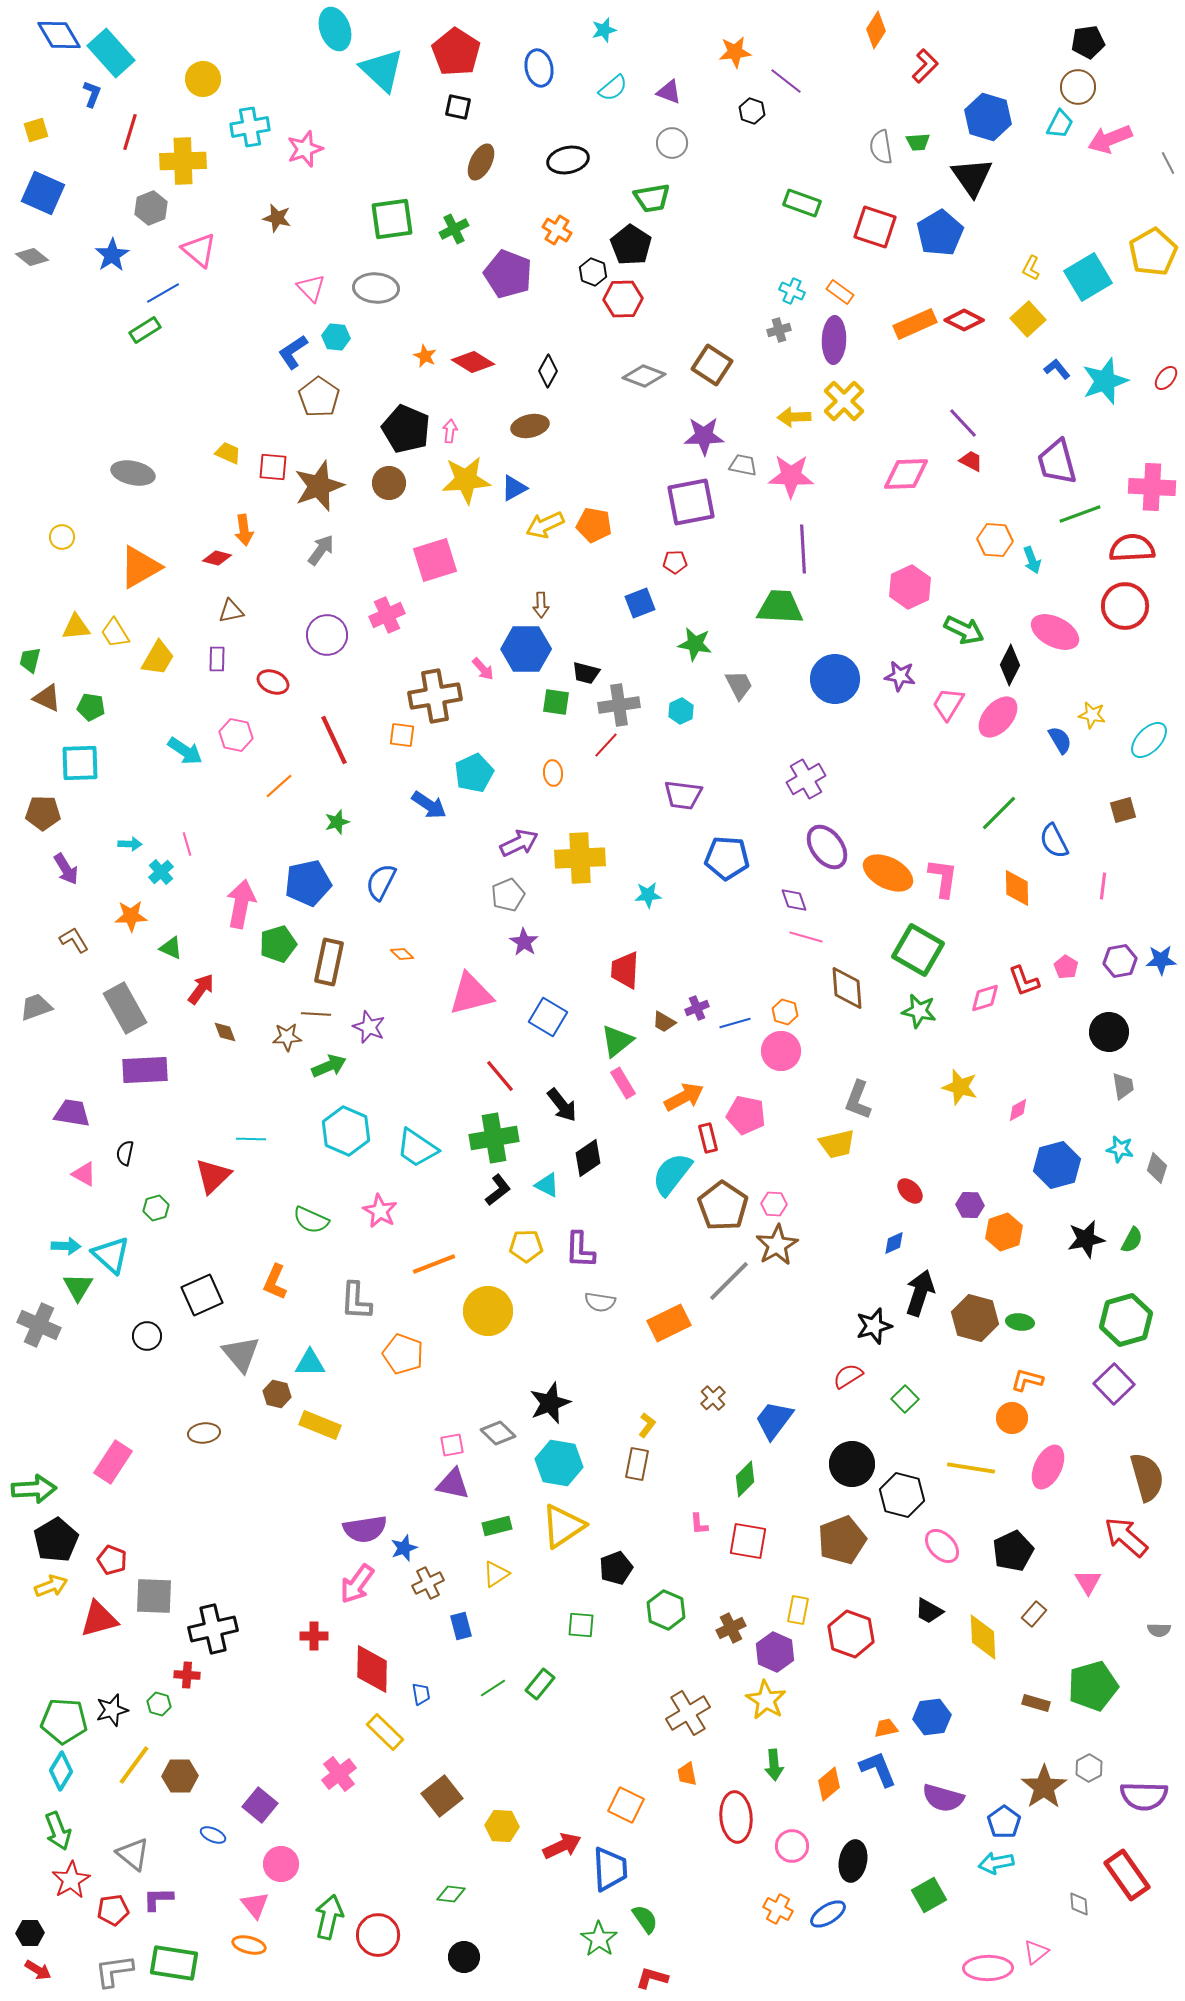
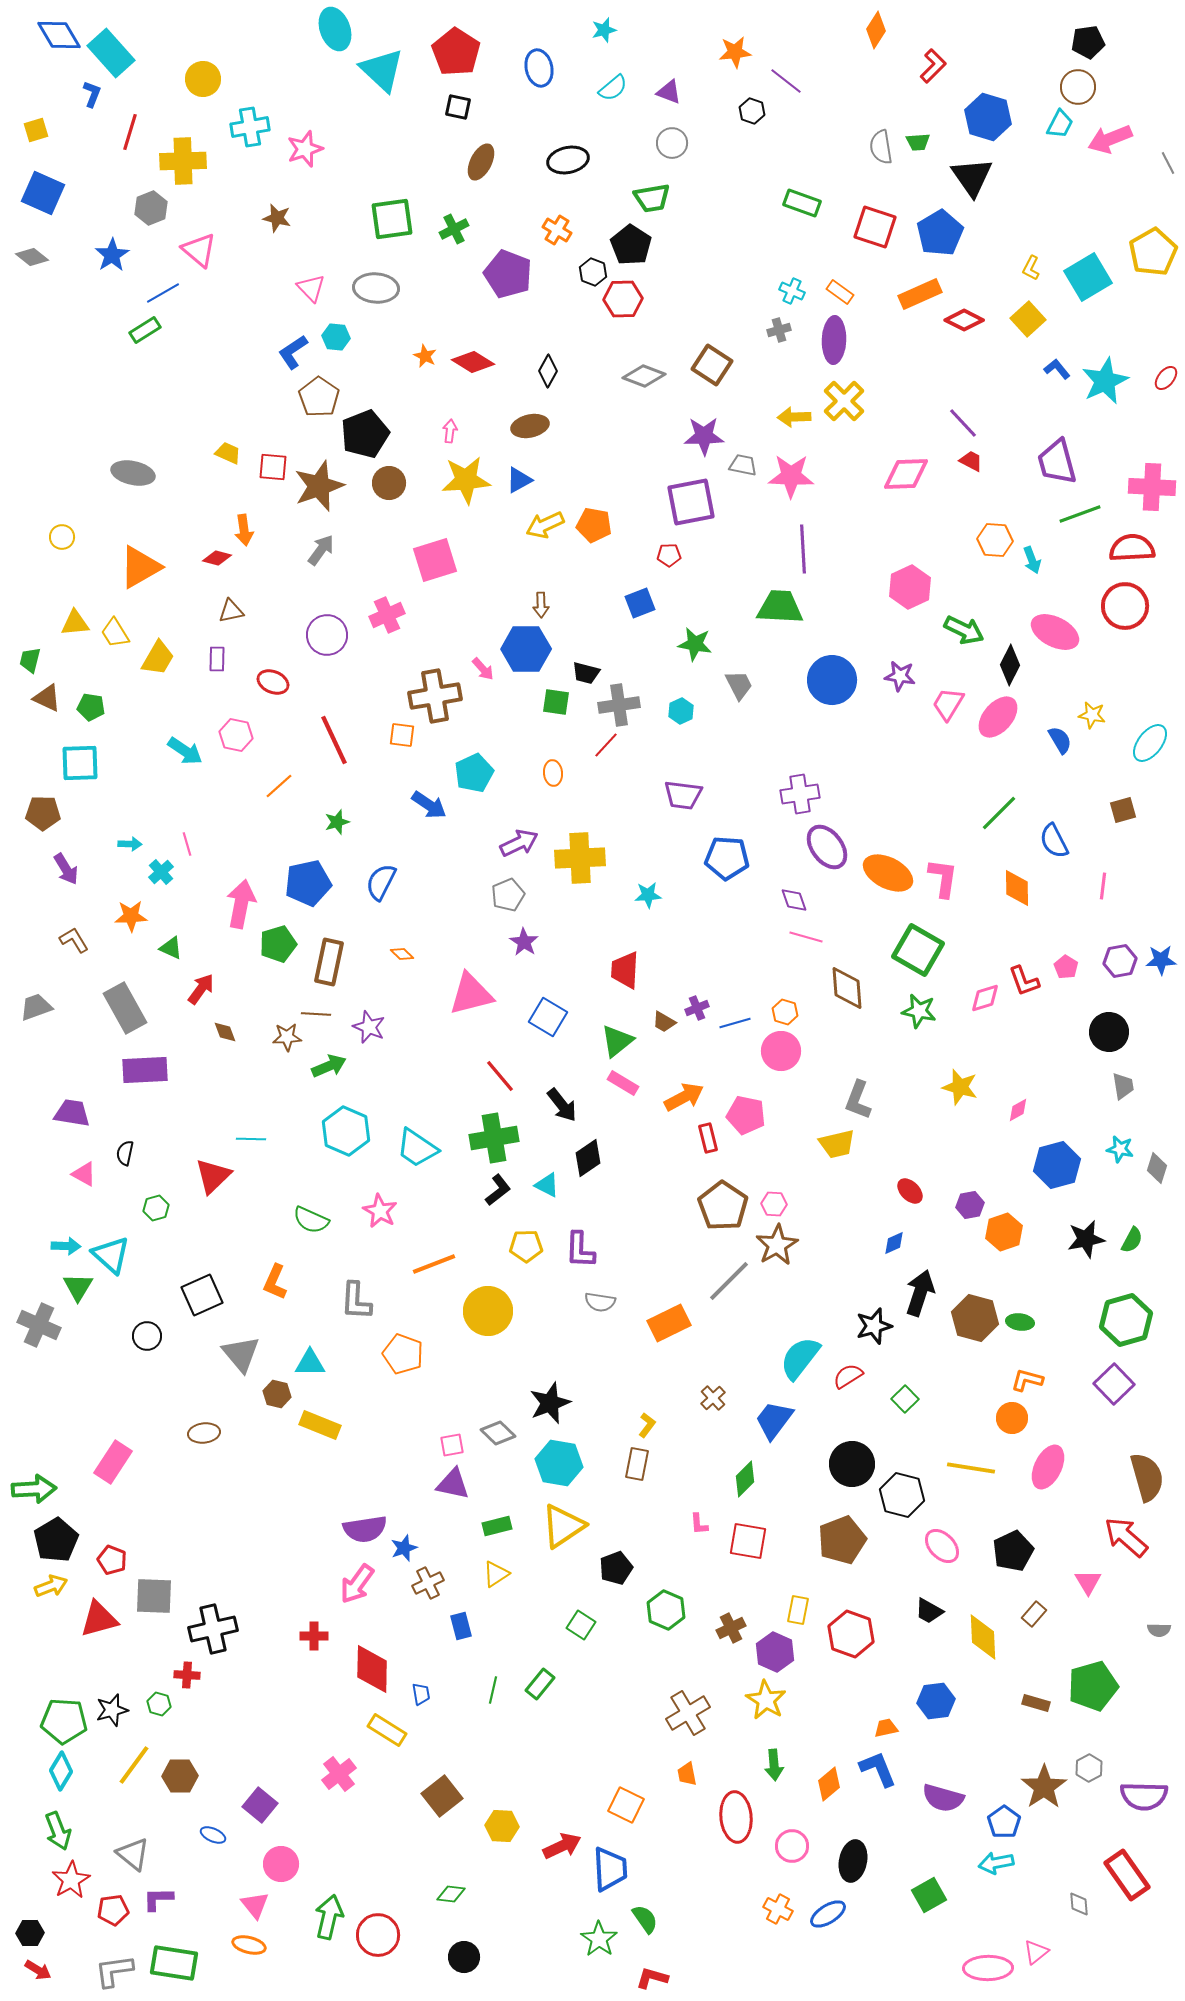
red L-shape at (925, 66): moved 8 px right
orange rectangle at (915, 324): moved 5 px right, 30 px up
cyan star at (1105, 381): rotated 6 degrees counterclockwise
black pentagon at (406, 429): moved 41 px left, 5 px down; rotated 27 degrees clockwise
blue triangle at (514, 488): moved 5 px right, 8 px up
red pentagon at (675, 562): moved 6 px left, 7 px up
yellow triangle at (76, 627): moved 1 px left, 4 px up
blue circle at (835, 679): moved 3 px left, 1 px down
cyan ellipse at (1149, 740): moved 1 px right, 3 px down; rotated 6 degrees counterclockwise
purple cross at (806, 779): moved 6 px left, 15 px down; rotated 21 degrees clockwise
pink rectangle at (623, 1083): rotated 28 degrees counterclockwise
cyan semicircle at (672, 1174): moved 128 px right, 184 px down
purple hexagon at (970, 1205): rotated 12 degrees counterclockwise
green square at (581, 1625): rotated 28 degrees clockwise
green line at (493, 1688): moved 2 px down; rotated 44 degrees counterclockwise
blue hexagon at (932, 1717): moved 4 px right, 16 px up
yellow rectangle at (385, 1732): moved 2 px right, 2 px up; rotated 12 degrees counterclockwise
